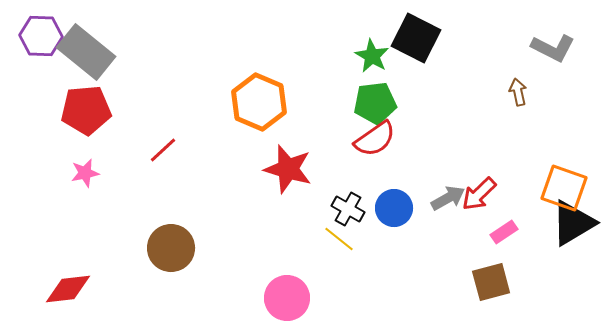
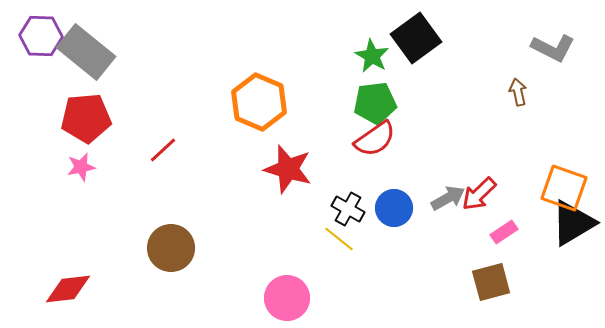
black square: rotated 27 degrees clockwise
red pentagon: moved 8 px down
pink star: moved 4 px left, 6 px up
